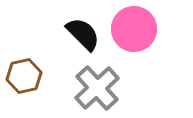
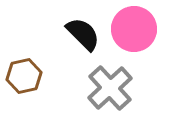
gray cross: moved 13 px right
